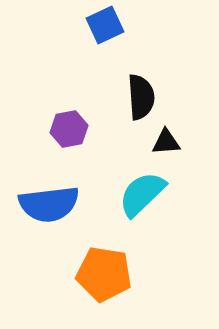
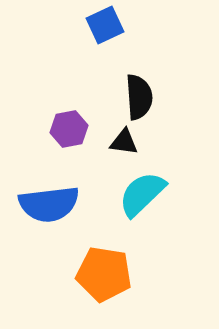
black semicircle: moved 2 px left
black triangle: moved 42 px left; rotated 12 degrees clockwise
